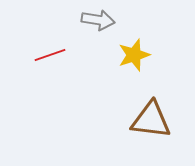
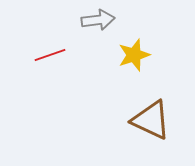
gray arrow: rotated 16 degrees counterclockwise
brown triangle: rotated 18 degrees clockwise
